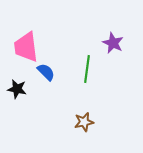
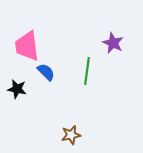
pink trapezoid: moved 1 px right, 1 px up
green line: moved 2 px down
brown star: moved 13 px left, 13 px down
